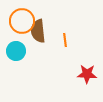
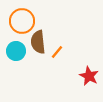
brown semicircle: moved 11 px down
orange line: moved 8 px left, 12 px down; rotated 48 degrees clockwise
red star: moved 2 px right, 2 px down; rotated 24 degrees clockwise
